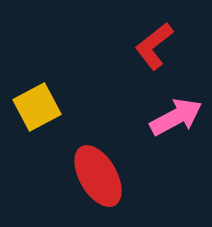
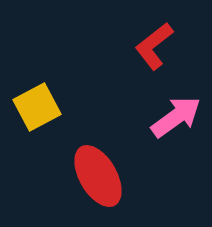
pink arrow: rotated 8 degrees counterclockwise
